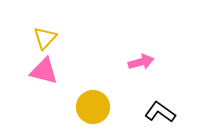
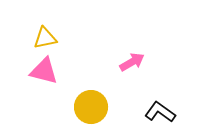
yellow triangle: rotated 35 degrees clockwise
pink arrow: moved 9 px left; rotated 15 degrees counterclockwise
yellow circle: moved 2 px left
